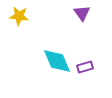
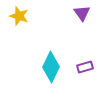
yellow star: rotated 12 degrees clockwise
cyan diamond: moved 6 px left, 6 px down; rotated 48 degrees clockwise
